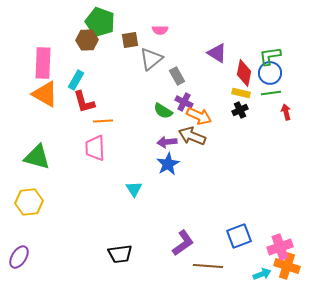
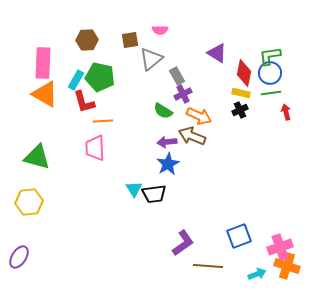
green pentagon: moved 55 px down; rotated 8 degrees counterclockwise
purple cross: moved 1 px left, 8 px up; rotated 36 degrees clockwise
black trapezoid: moved 34 px right, 60 px up
cyan arrow: moved 5 px left
